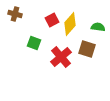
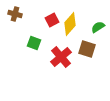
green semicircle: rotated 40 degrees counterclockwise
